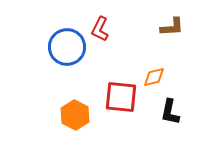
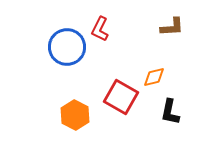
red square: rotated 24 degrees clockwise
